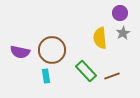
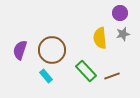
gray star: moved 1 px down; rotated 16 degrees clockwise
purple semicircle: moved 2 px up; rotated 96 degrees clockwise
cyan rectangle: rotated 32 degrees counterclockwise
